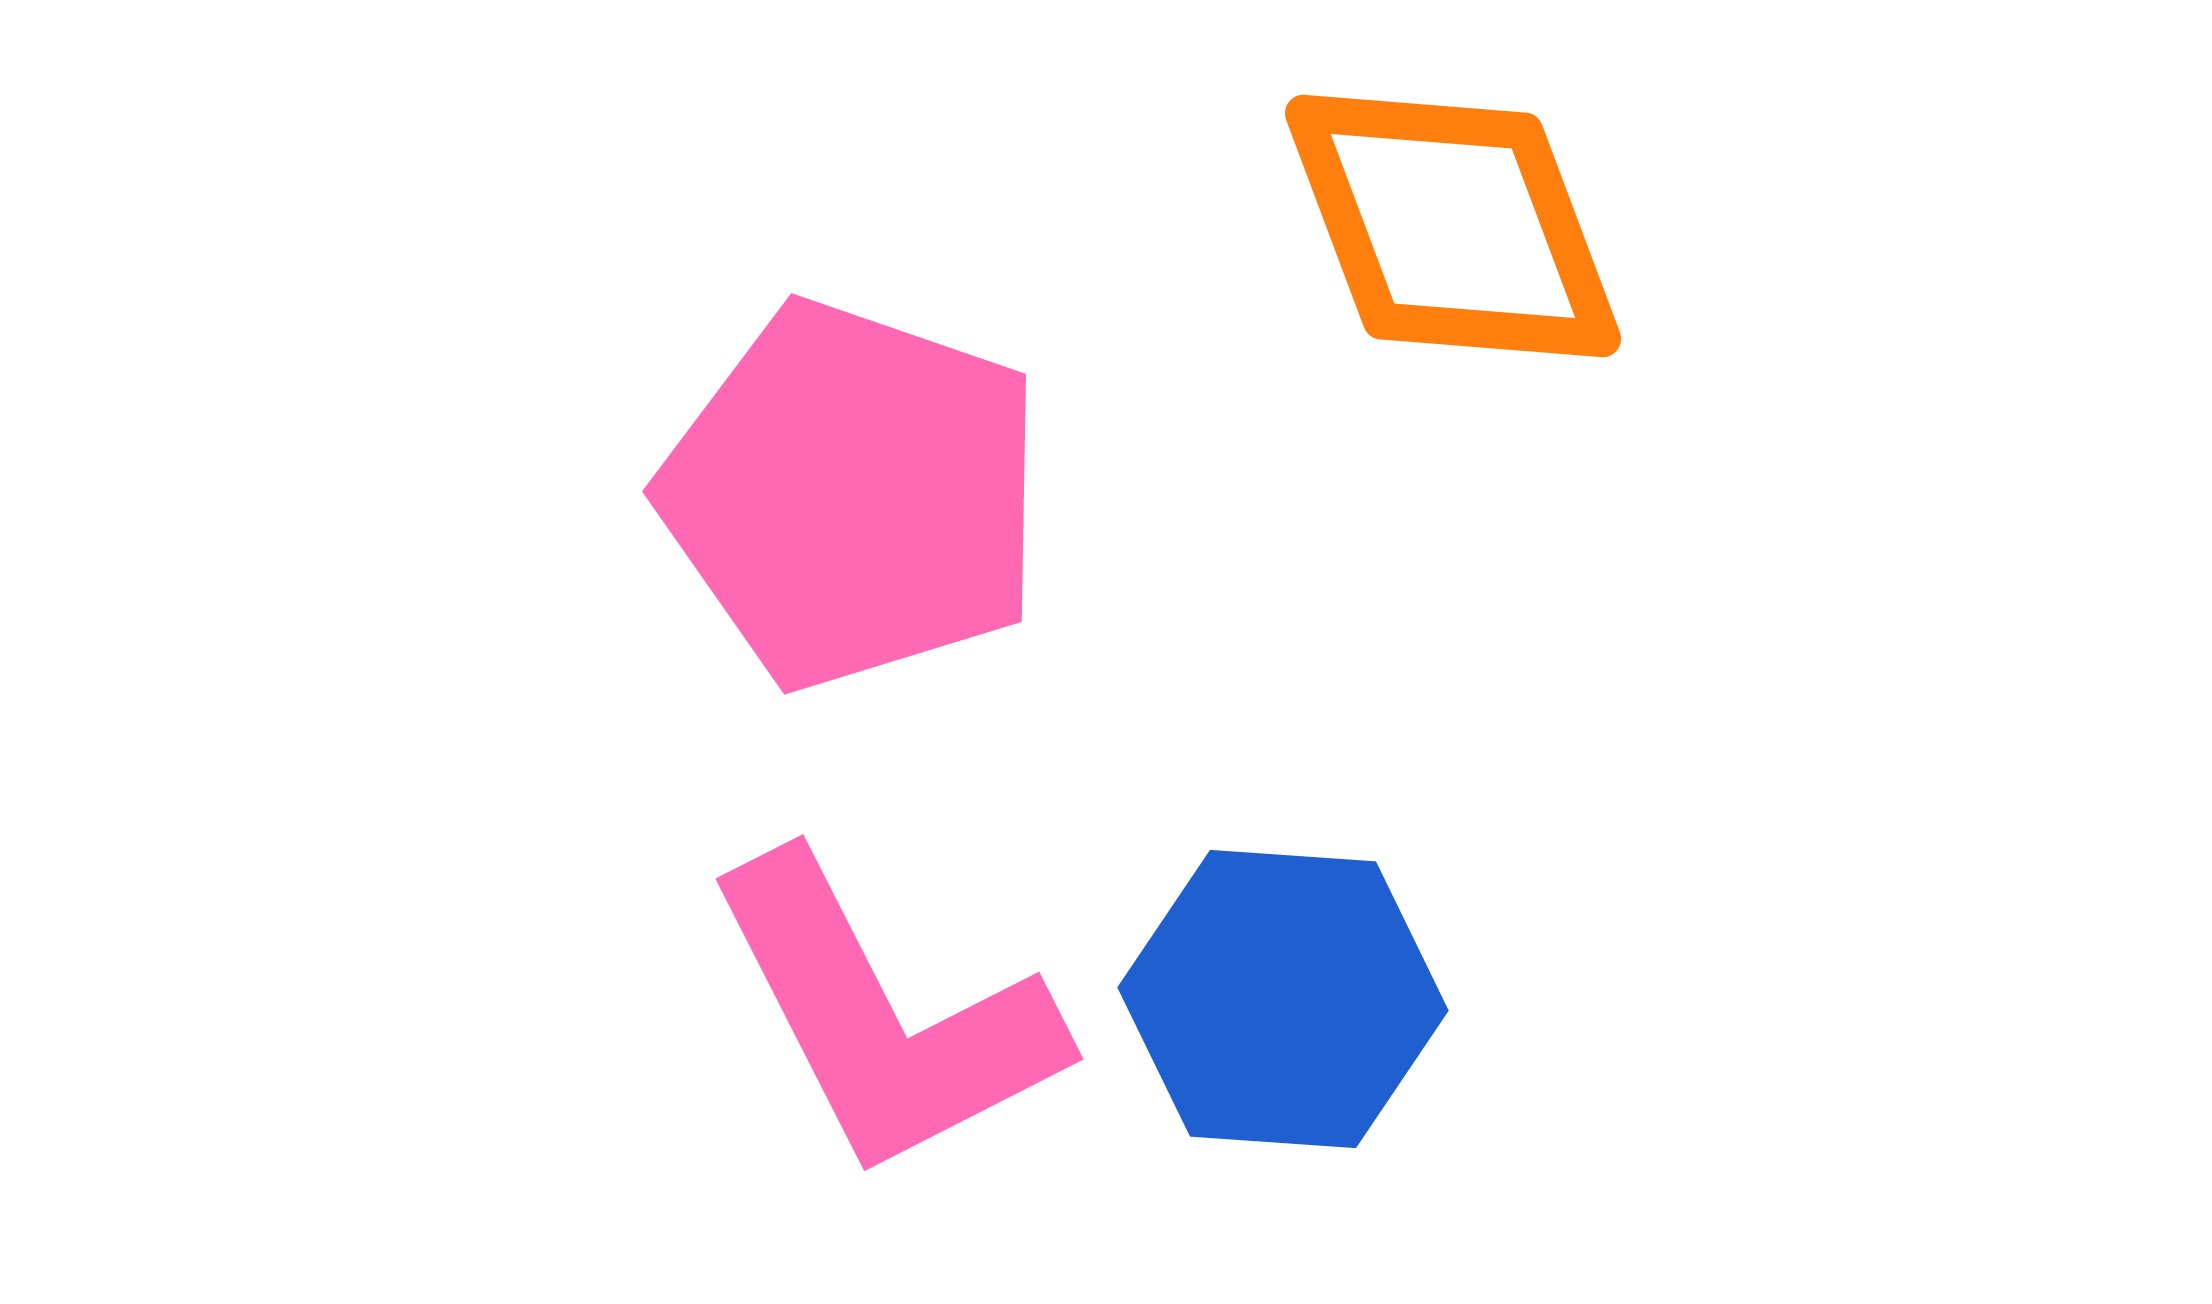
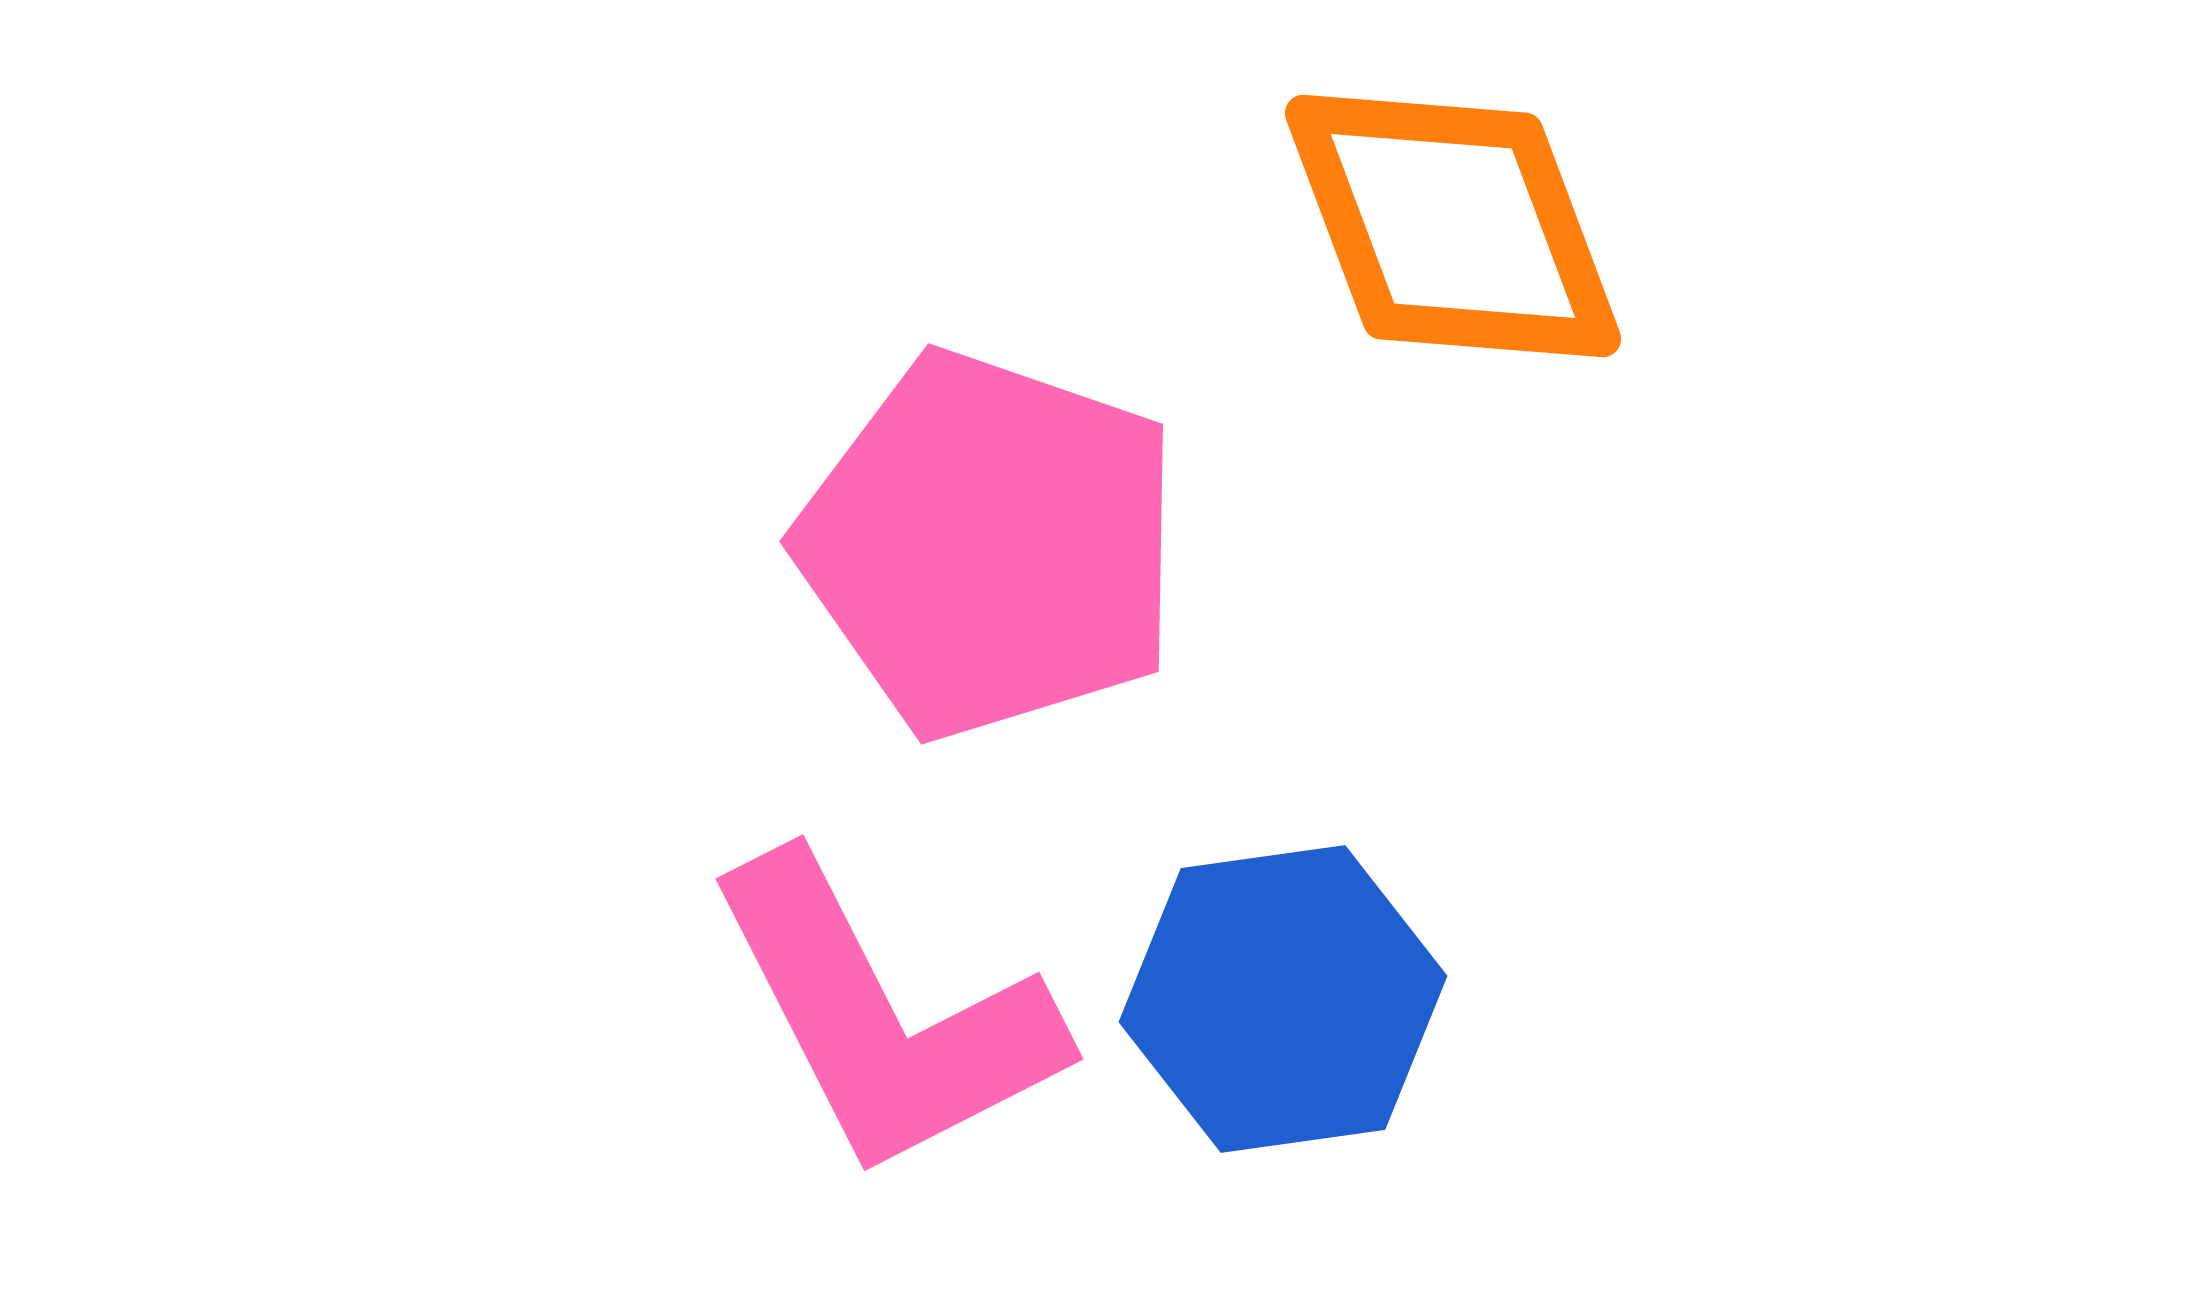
pink pentagon: moved 137 px right, 50 px down
blue hexagon: rotated 12 degrees counterclockwise
